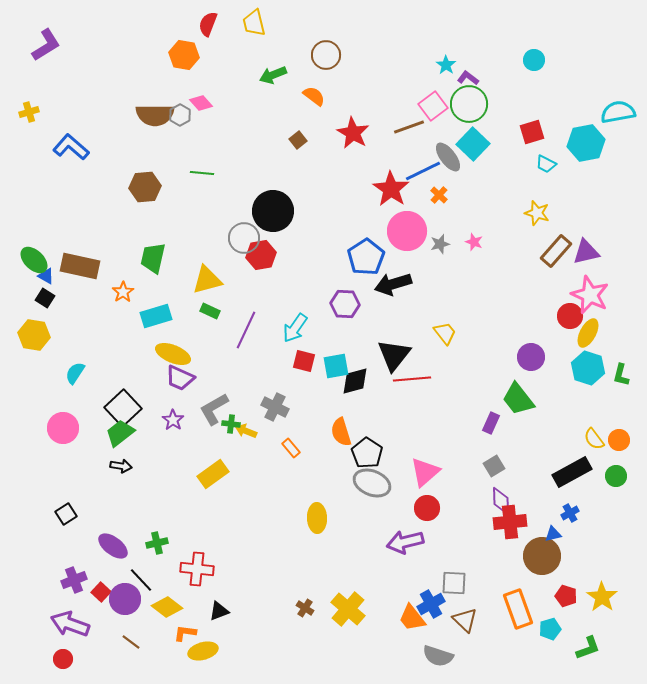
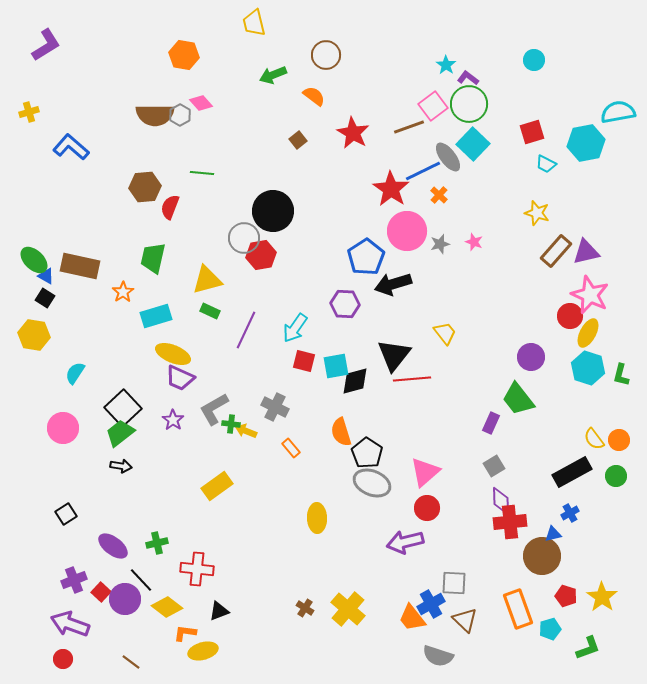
red semicircle at (208, 24): moved 38 px left, 183 px down
yellow rectangle at (213, 474): moved 4 px right, 12 px down
brown line at (131, 642): moved 20 px down
